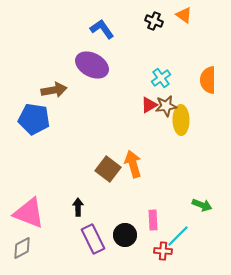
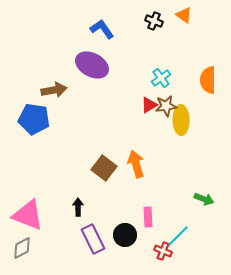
orange arrow: moved 3 px right
brown square: moved 4 px left, 1 px up
green arrow: moved 2 px right, 6 px up
pink triangle: moved 1 px left, 2 px down
pink rectangle: moved 5 px left, 3 px up
red cross: rotated 18 degrees clockwise
